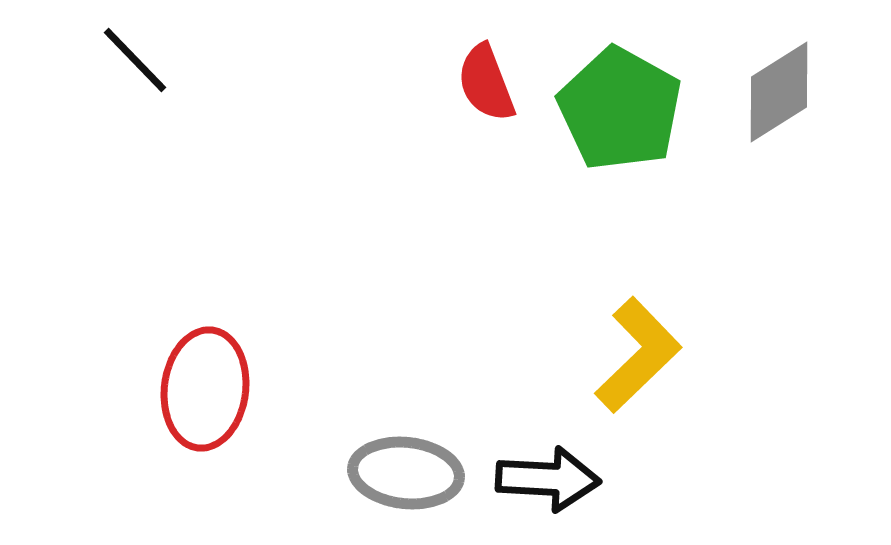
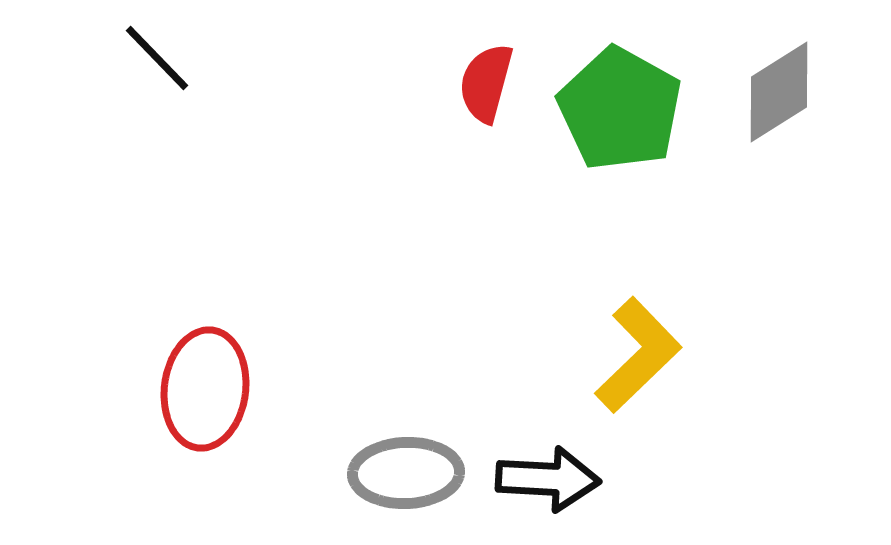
black line: moved 22 px right, 2 px up
red semicircle: rotated 36 degrees clockwise
gray ellipse: rotated 8 degrees counterclockwise
